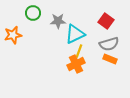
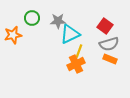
green circle: moved 1 px left, 5 px down
red square: moved 1 px left, 5 px down
cyan triangle: moved 5 px left
